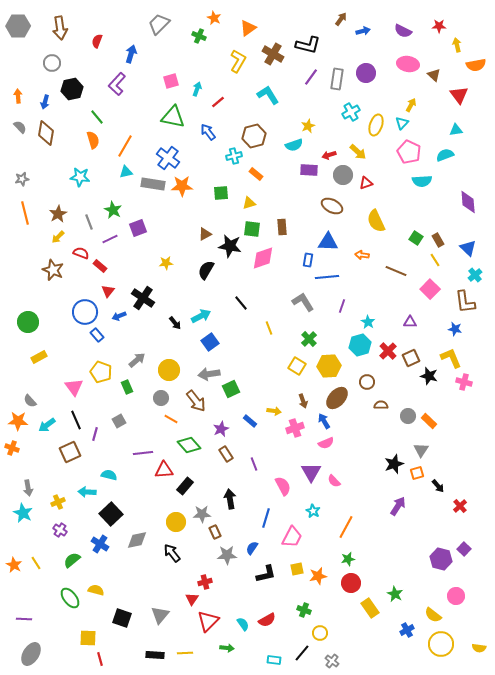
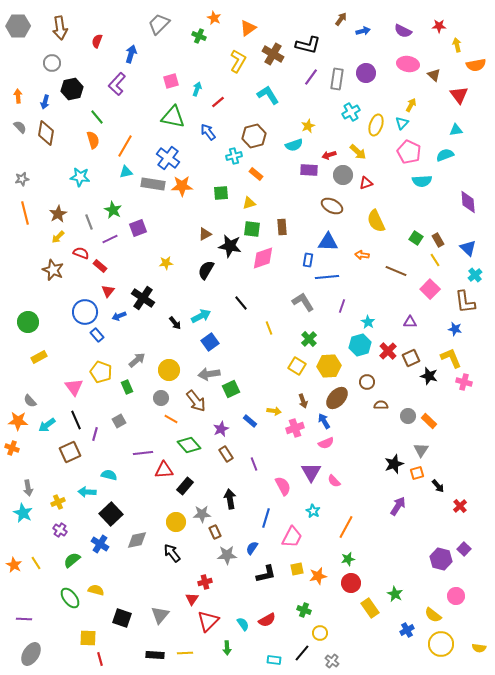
green arrow at (227, 648): rotated 80 degrees clockwise
